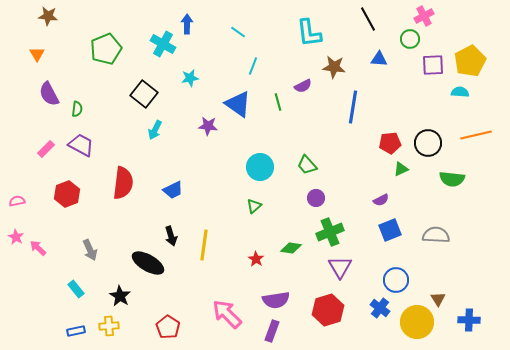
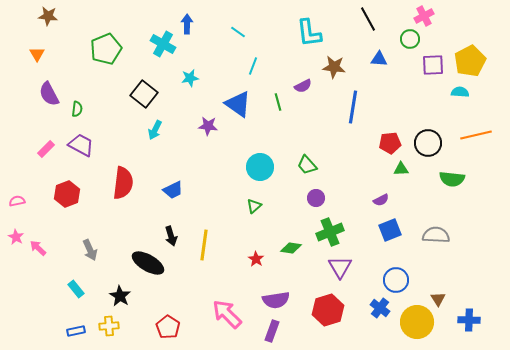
green triangle at (401, 169): rotated 21 degrees clockwise
